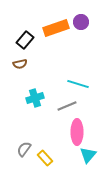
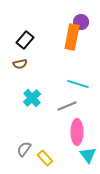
orange rectangle: moved 16 px right, 9 px down; rotated 60 degrees counterclockwise
cyan cross: moved 3 px left; rotated 24 degrees counterclockwise
cyan triangle: rotated 18 degrees counterclockwise
